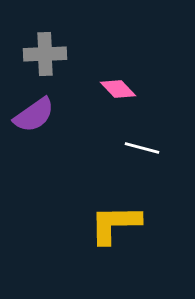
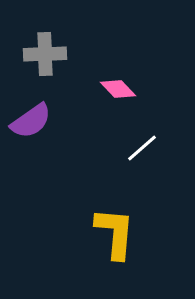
purple semicircle: moved 3 px left, 6 px down
white line: rotated 56 degrees counterclockwise
yellow L-shape: moved 9 px down; rotated 96 degrees clockwise
